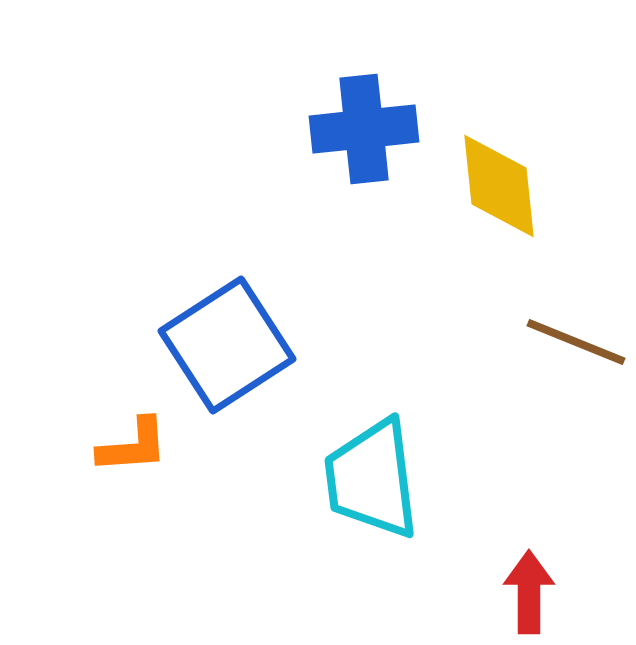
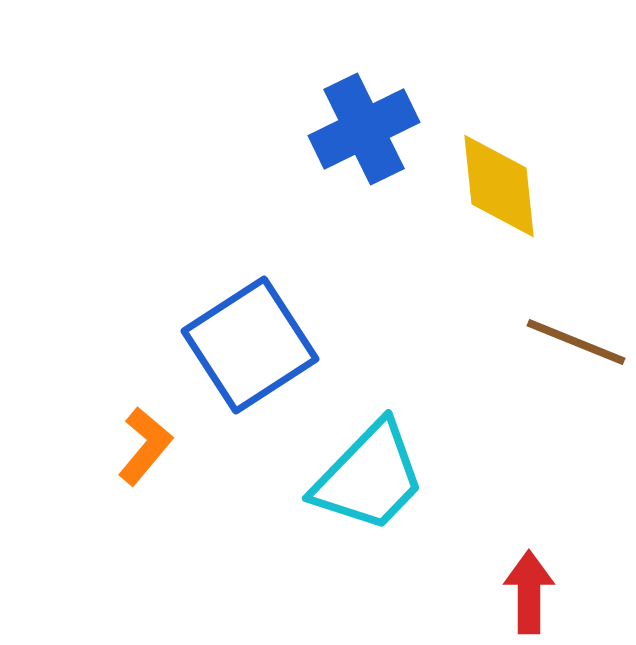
blue cross: rotated 20 degrees counterclockwise
blue square: moved 23 px right
orange L-shape: moved 12 px right; rotated 46 degrees counterclockwise
cyan trapezoid: moved 3 px left, 2 px up; rotated 129 degrees counterclockwise
